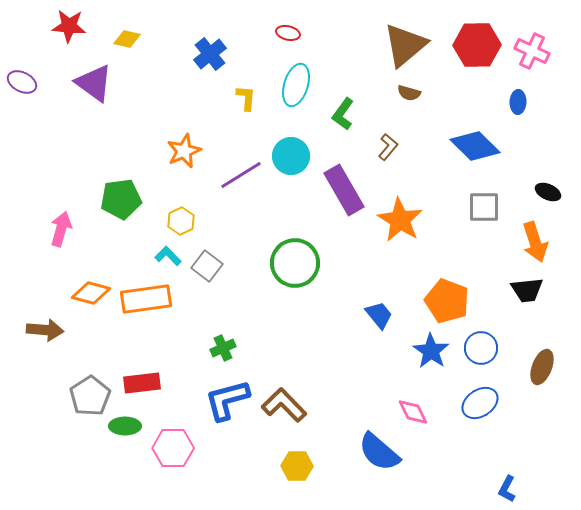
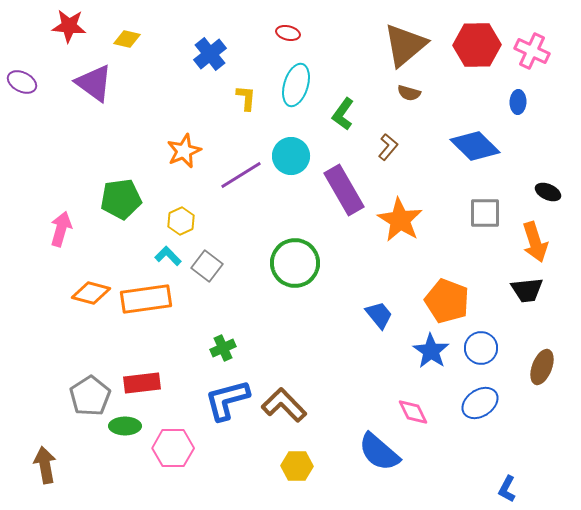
gray square at (484, 207): moved 1 px right, 6 px down
brown arrow at (45, 330): moved 135 px down; rotated 105 degrees counterclockwise
